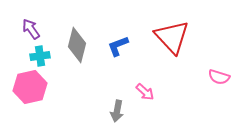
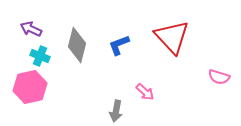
purple arrow: rotated 30 degrees counterclockwise
blue L-shape: moved 1 px right, 1 px up
cyan cross: rotated 30 degrees clockwise
gray arrow: moved 1 px left
